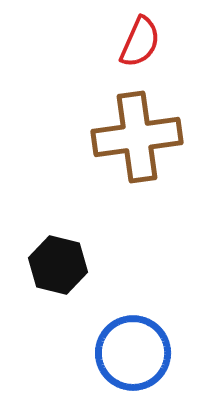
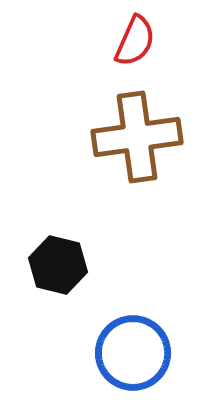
red semicircle: moved 5 px left, 1 px up
